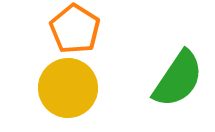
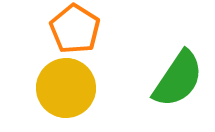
yellow circle: moved 2 px left
